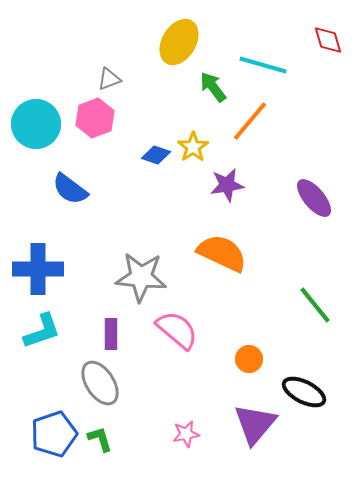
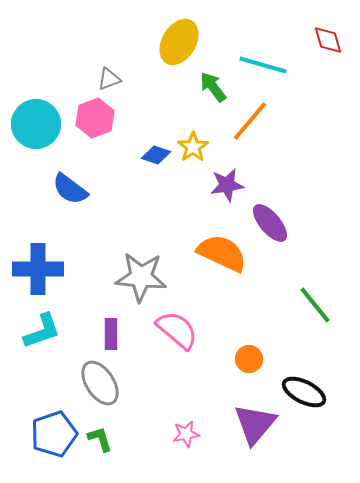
purple ellipse: moved 44 px left, 25 px down
